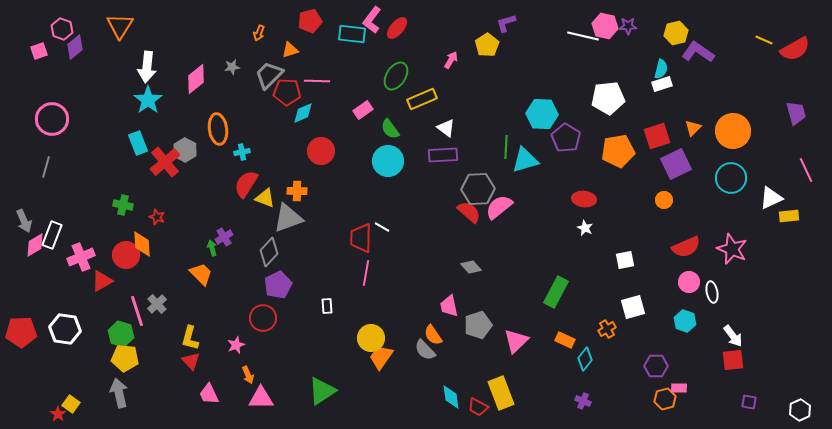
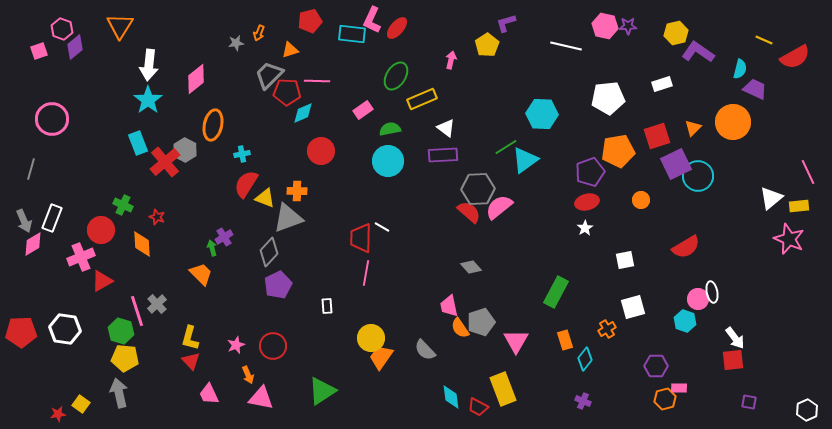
pink L-shape at (372, 20): rotated 12 degrees counterclockwise
white line at (583, 36): moved 17 px left, 10 px down
red semicircle at (795, 49): moved 8 px down
pink arrow at (451, 60): rotated 18 degrees counterclockwise
white arrow at (147, 67): moved 2 px right, 2 px up
gray star at (232, 67): moved 4 px right, 24 px up
cyan semicircle at (661, 69): moved 79 px right
purple trapezoid at (796, 113): moved 41 px left, 24 px up; rotated 50 degrees counterclockwise
orange ellipse at (218, 129): moved 5 px left, 4 px up; rotated 20 degrees clockwise
green semicircle at (390, 129): rotated 115 degrees clockwise
orange circle at (733, 131): moved 9 px up
purple pentagon at (566, 138): moved 24 px right, 34 px down; rotated 20 degrees clockwise
green line at (506, 147): rotated 55 degrees clockwise
cyan cross at (242, 152): moved 2 px down
cyan triangle at (525, 160): rotated 20 degrees counterclockwise
gray line at (46, 167): moved 15 px left, 2 px down
pink line at (806, 170): moved 2 px right, 2 px down
cyan circle at (731, 178): moved 33 px left, 2 px up
white triangle at (771, 198): rotated 15 degrees counterclockwise
red ellipse at (584, 199): moved 3 px right, 3 px down; rotated 20 degrees counterclockwise
orange circle at (664, 200): moved 23 px left
green cross at (123, 205): rotated 12 degrees clockwise
yellow rectangle at (789, 216): moved 10 px right, 10 px up
white star at (585, 228): rotated 14 degrees clockwise
white rectangle at (52, 235): moved 17 px up
pink diamond at (35, 245): moved 2 px left, 1 px up
red semicircle at (686, 247): rotated 8 degrees counterclockwise
pink star at (732, 249): moved 57 px right, 10 px up
red circle at (126, 255): moved 25 px left, 25 px up
pink circle at (689, 282): moved 9 px right, 17 px down
red circle at (263, 318): moved 10 px right, 28 px down
gray pentagon at (478, 325): moved 3 px right, 3 px up
green hexagon at (121, 334): moved 3 px up
orange semicircle at (433, 335): moved 27 px right, 7 px up
white arrow at (733, 336): moved 2 px right, 2 px down
orange rectangle at (565, 340): rotated 48 degrees clockwise
pink triangle at (516, 341): rotated 16 degrees counterclockwise
yellow rectangle at (501, 393): moved 2 px right, 4 px up
pink triangle at (261, 398): rotated 12 degrees clockwise
yellow square at (71, 404): moved 10 px right
white hexagon at (800, 410): moved 7 px right
red star at (58, 414): rotated 28 degrees clockwise
